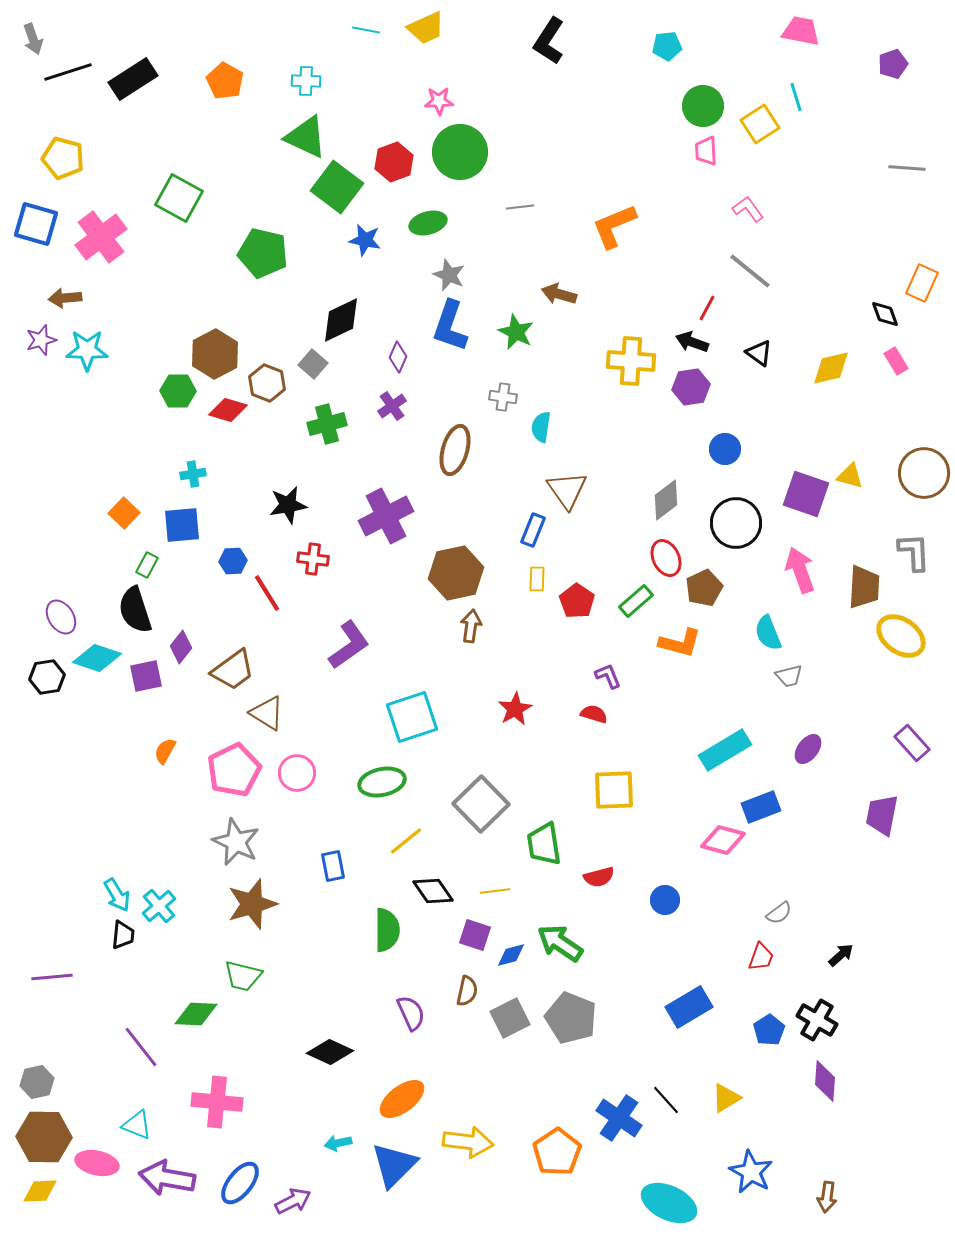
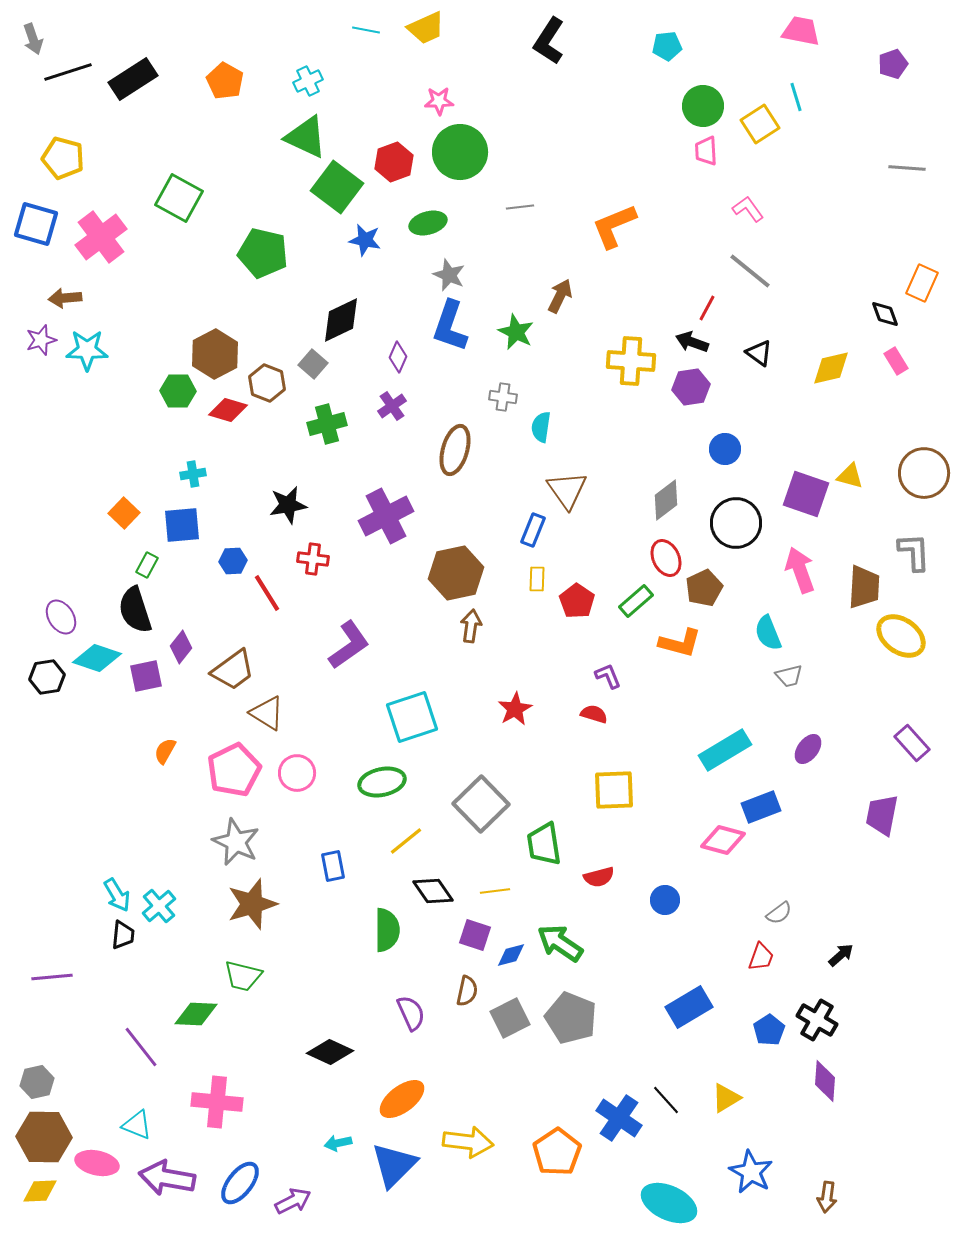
cyan cross at (306, 81): moved 2 px right; rotated 28 degrees counterclockwise
brown arrow at (559, 294): moved 1 px right, 2 px down; rotated 100 degrees clockwise
